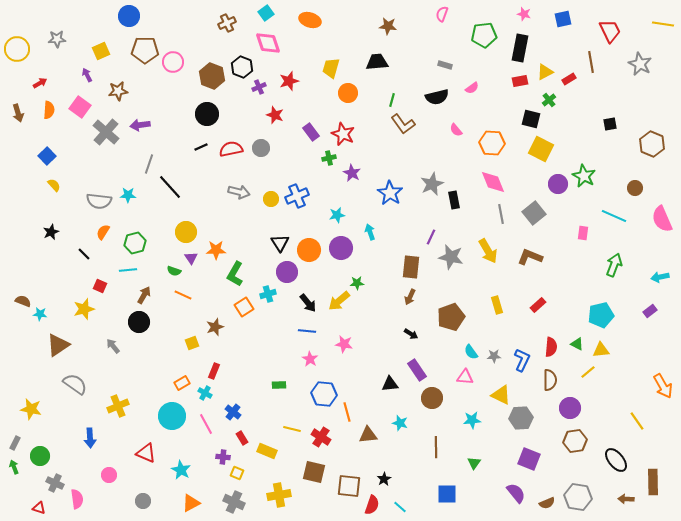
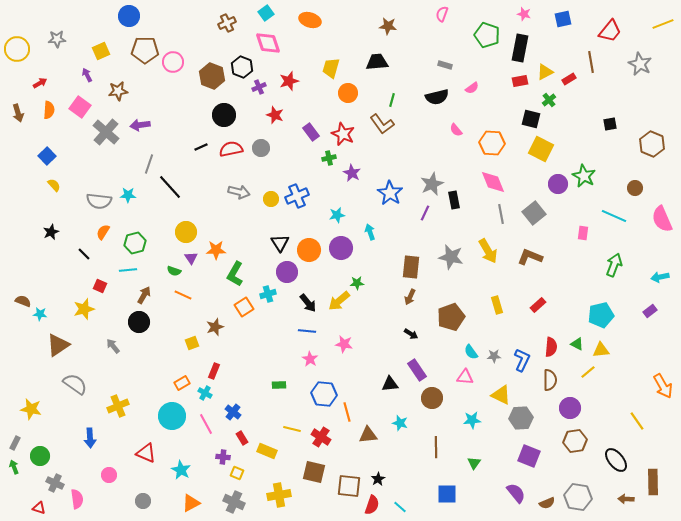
yellow line at (663, 24): rotated 30 degrees counterclockwise
red trapezoid at (610, 31): rotated 65 degrees clockwise
green pentagon at (484, 35): moved 3 px right; rotated 25 degrees clockwise
black circle at (207, 114): moved 17 px right, 1 px down
brown L-shape at (403, 124): moved 21 px left
purple line at (431, 237): moved 6 px left, 24 px up
purple square at (529, 459): moved 3 px up
black star at (384, 479): moved 6 px left
